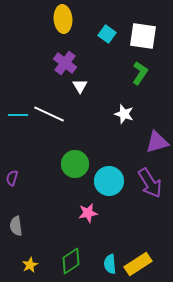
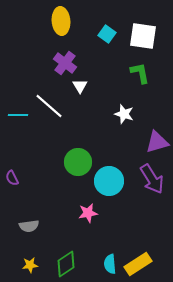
yellow ellipse: moved 2 px left, 2 px down
green L-shape: rotated 45 degrees counterclockwise
white line: moved 8 px up; rotated 16 degrees clockwise
green circle: moved 3 px right, 2 px up
purple semicircle: rotated 42 degrees counterclockwise
purple arrow: moved 2 px right, 4 px up
gray semicircle: moved 13 px right; rotated 90 degrees counterclockwise
green diamond: moved 5 px left, 3 px down
yellow star: rotated 21 degrees clockwise
